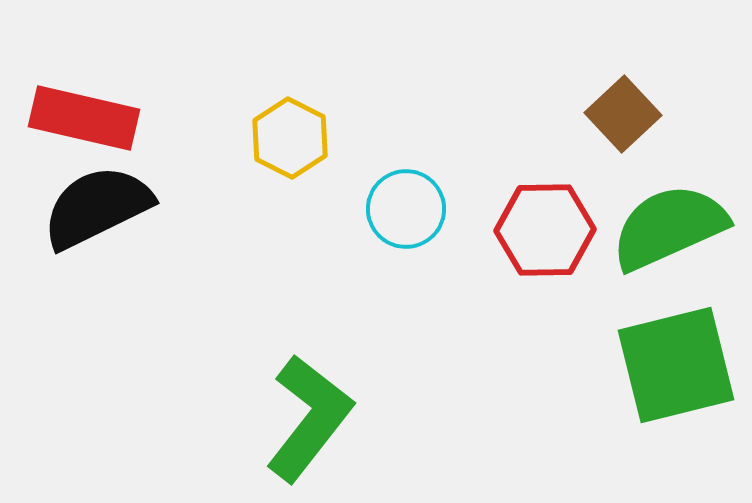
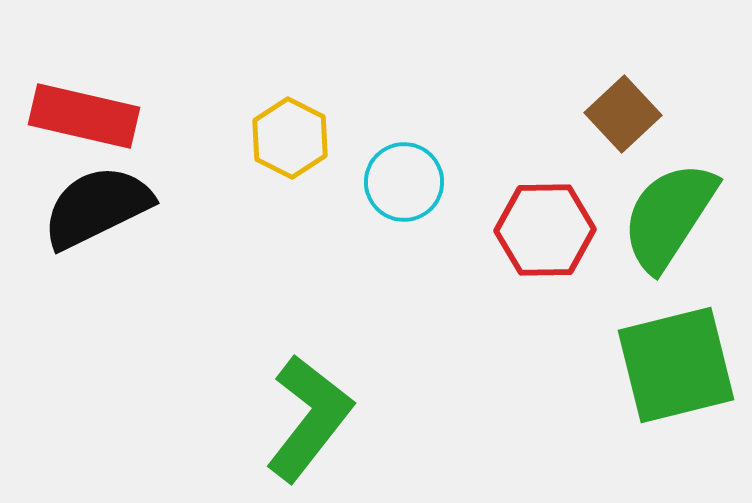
red rectangle: moved 2 px up
cyan circle: moved 2 px left, 27 px up
green semicircle: moved 11 px up; rotated 33 degrees counterclockwise
